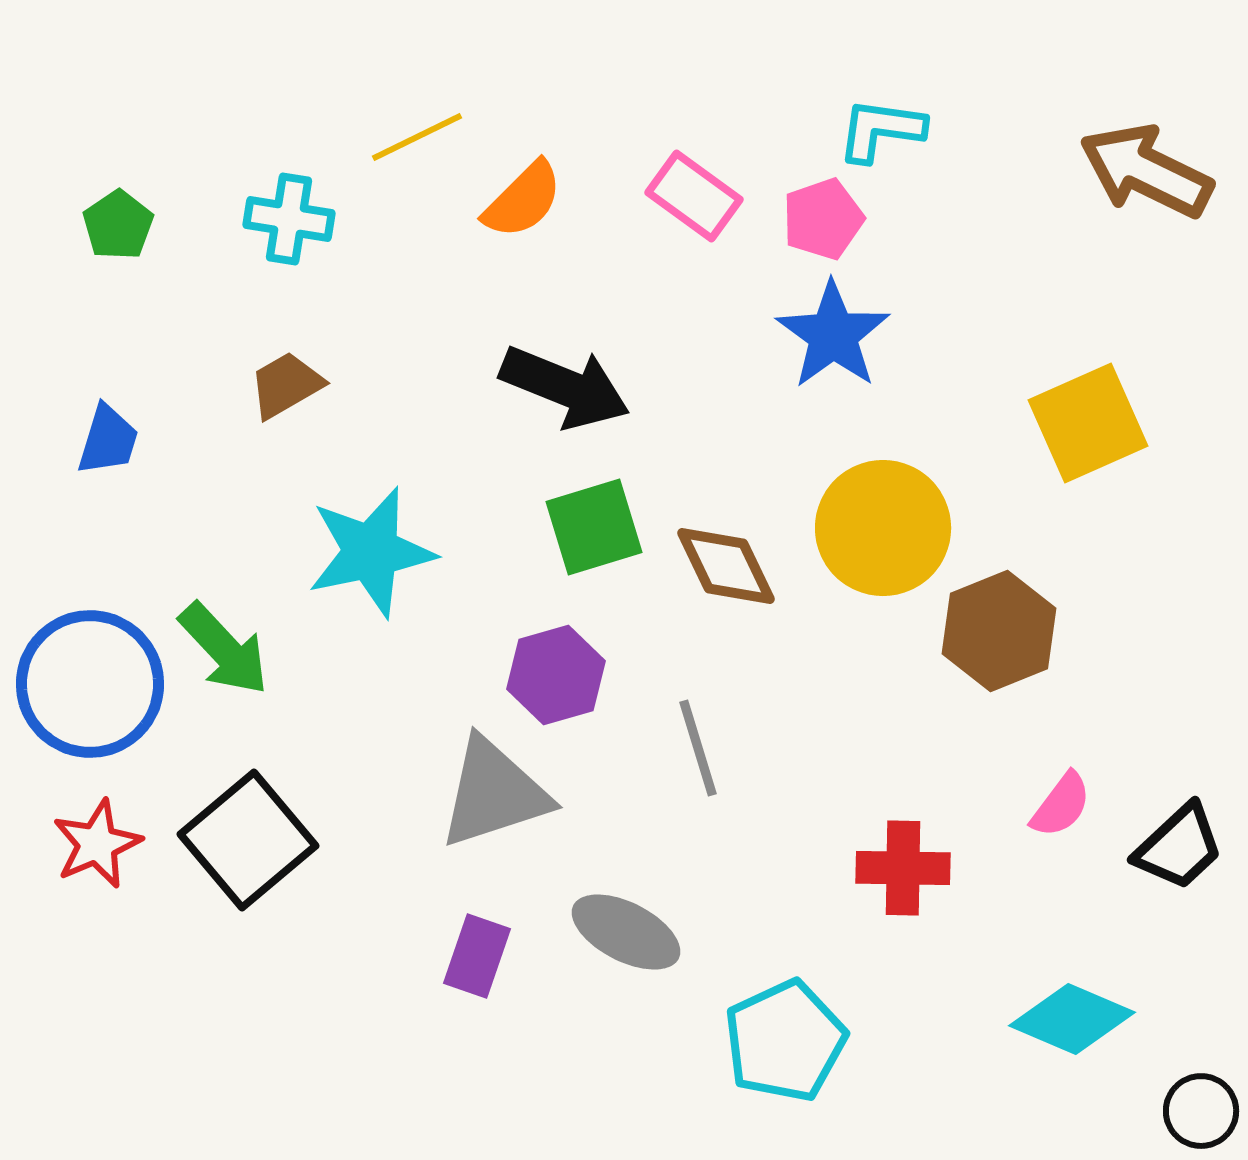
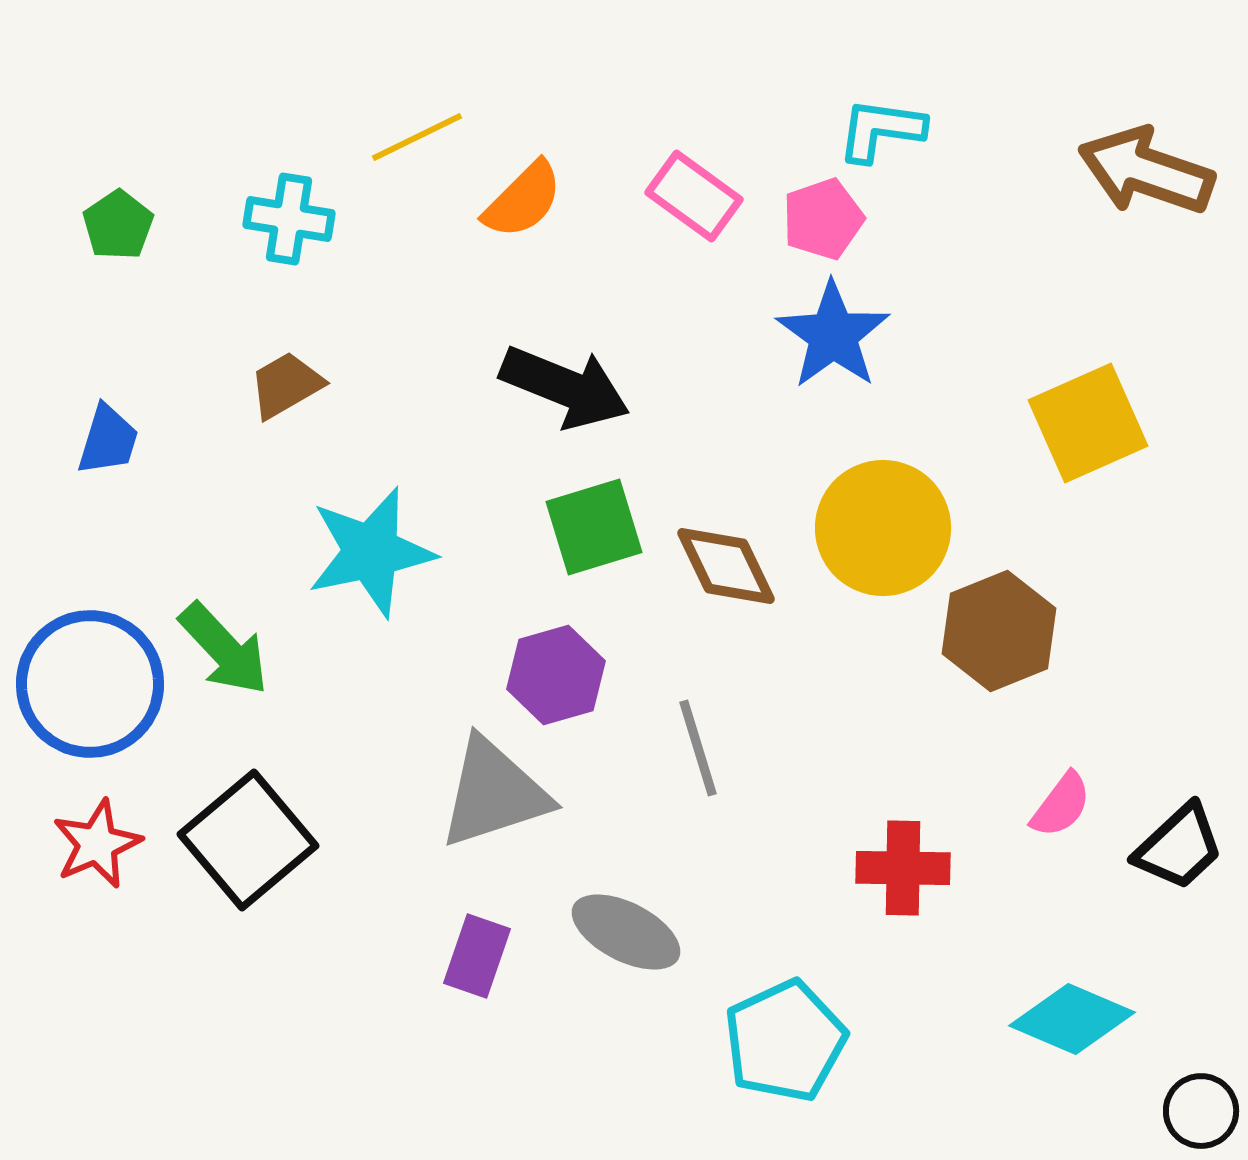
brown arrow: rotated 7 degrees counterclockwise
